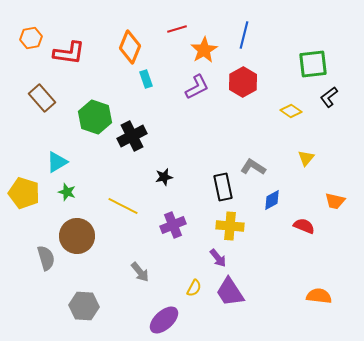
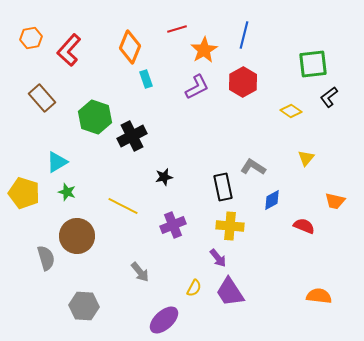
red L-shape: moved 3 px up; rotated 124 degrees clockwise
